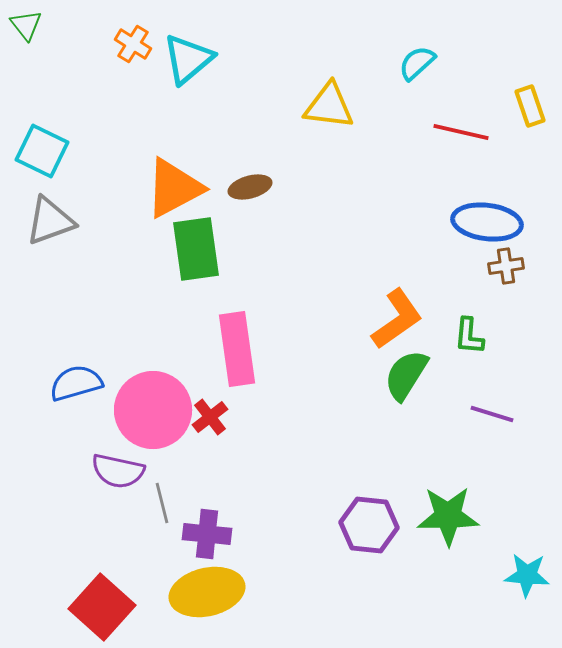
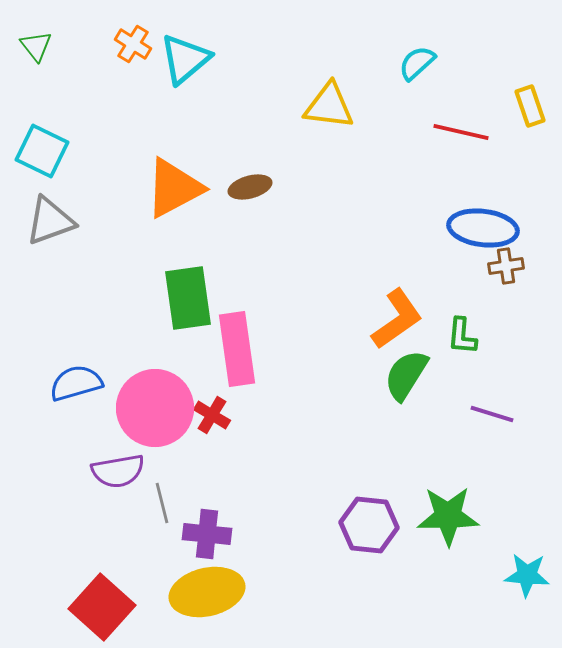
green triangle: moved 10 px right, 21 px down
cyan triangle: moved 3 px left
blue ellipse: moved 4 px left, 6 px down
green rectangle: moved 8 px left, 49 px down
green L-shape: moved 7 px left
pink circle: moved 2 px right, 2 px up
red cross: moved 2 px right, 2 px up; rotated 21 degrees counterclockwise
purple semicircle: rotated 22 degrees counterclockwise
